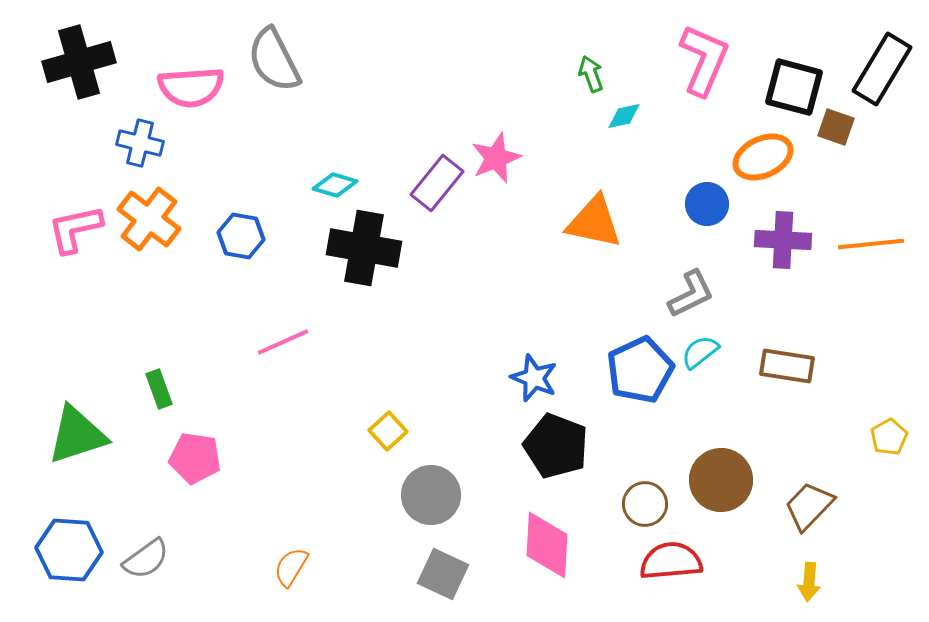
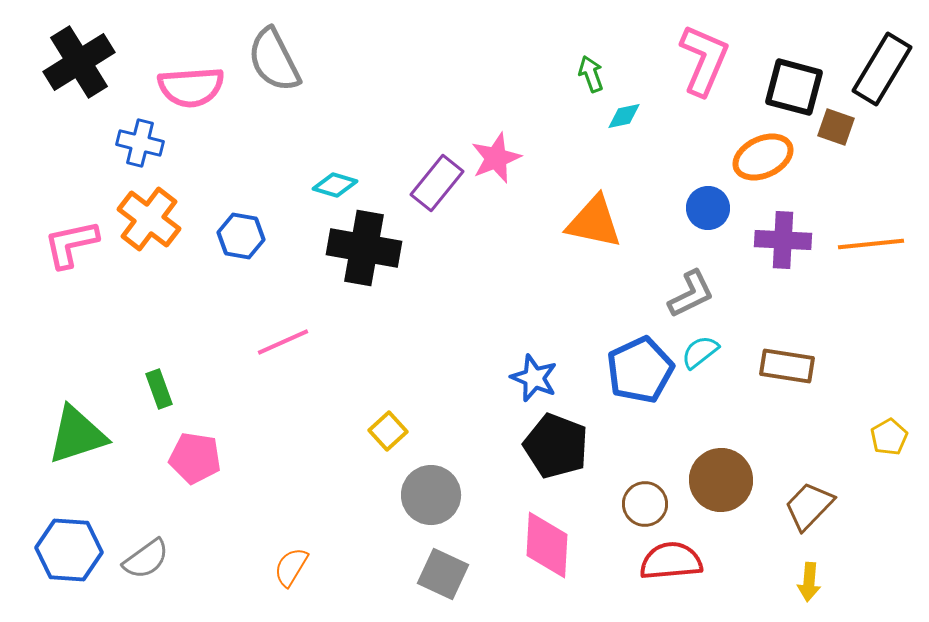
black cross at (79, 62): rotated 16 degrees counterclockwise
blue circle at (707, 204): moved 1 px right, 4 px down
pink L-shape at (75, 229): moved 4 px left, 15 px down
